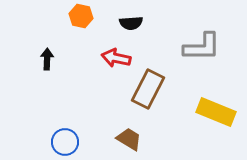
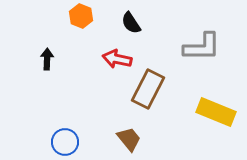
orange hexagon: rotated 10 degrees clockwise
black semicircle: rotated 60 degrees clockwise
red arrow: moved 1 px right, 1 px down
brown trapezoid: rotated 20 degrees clockwise
